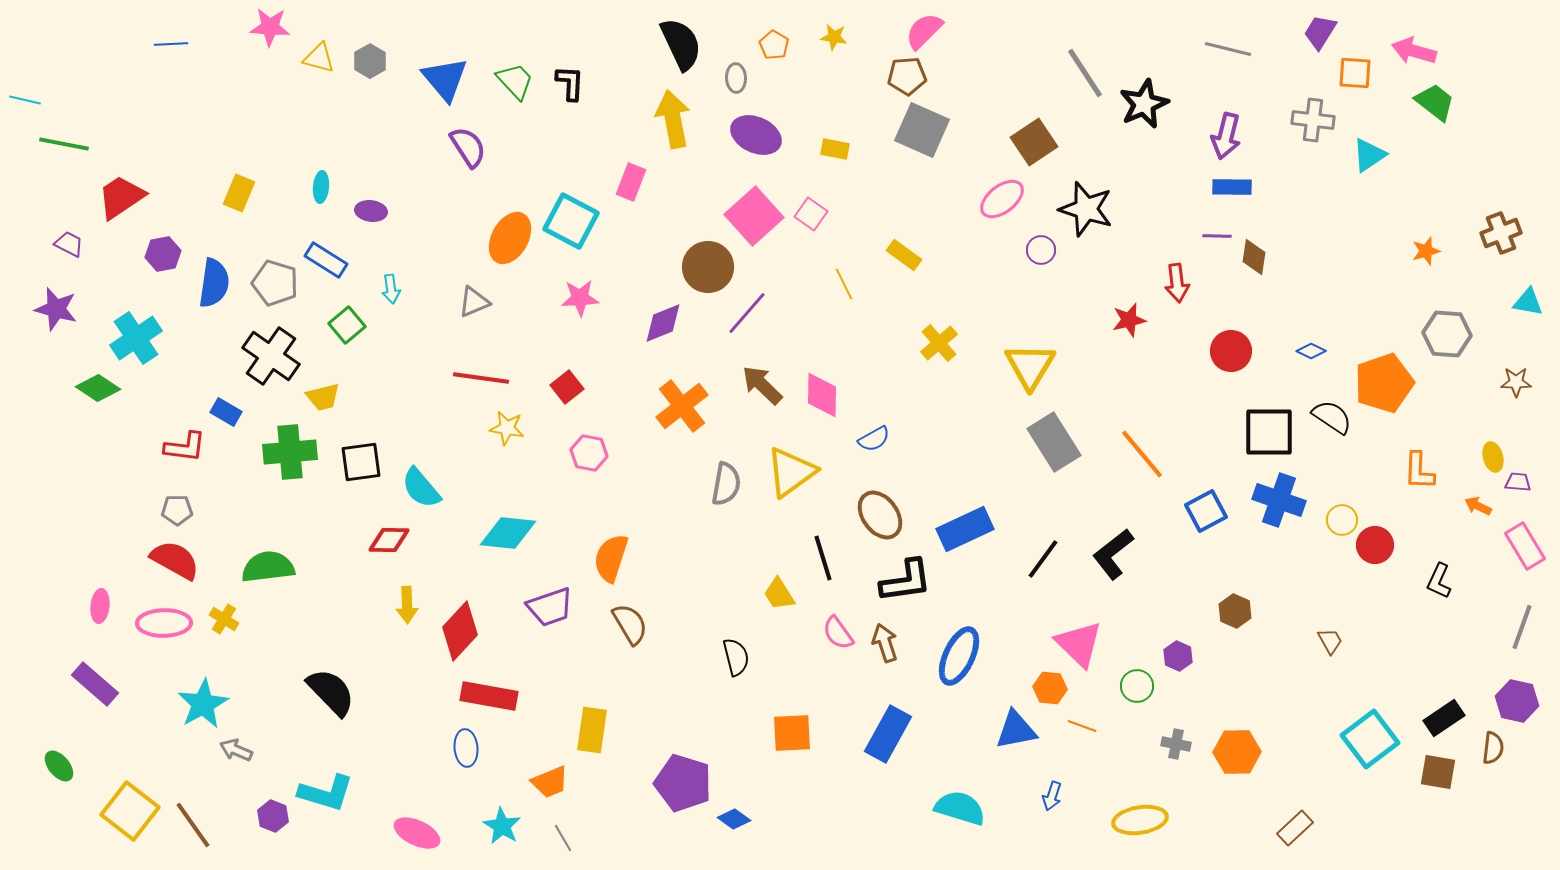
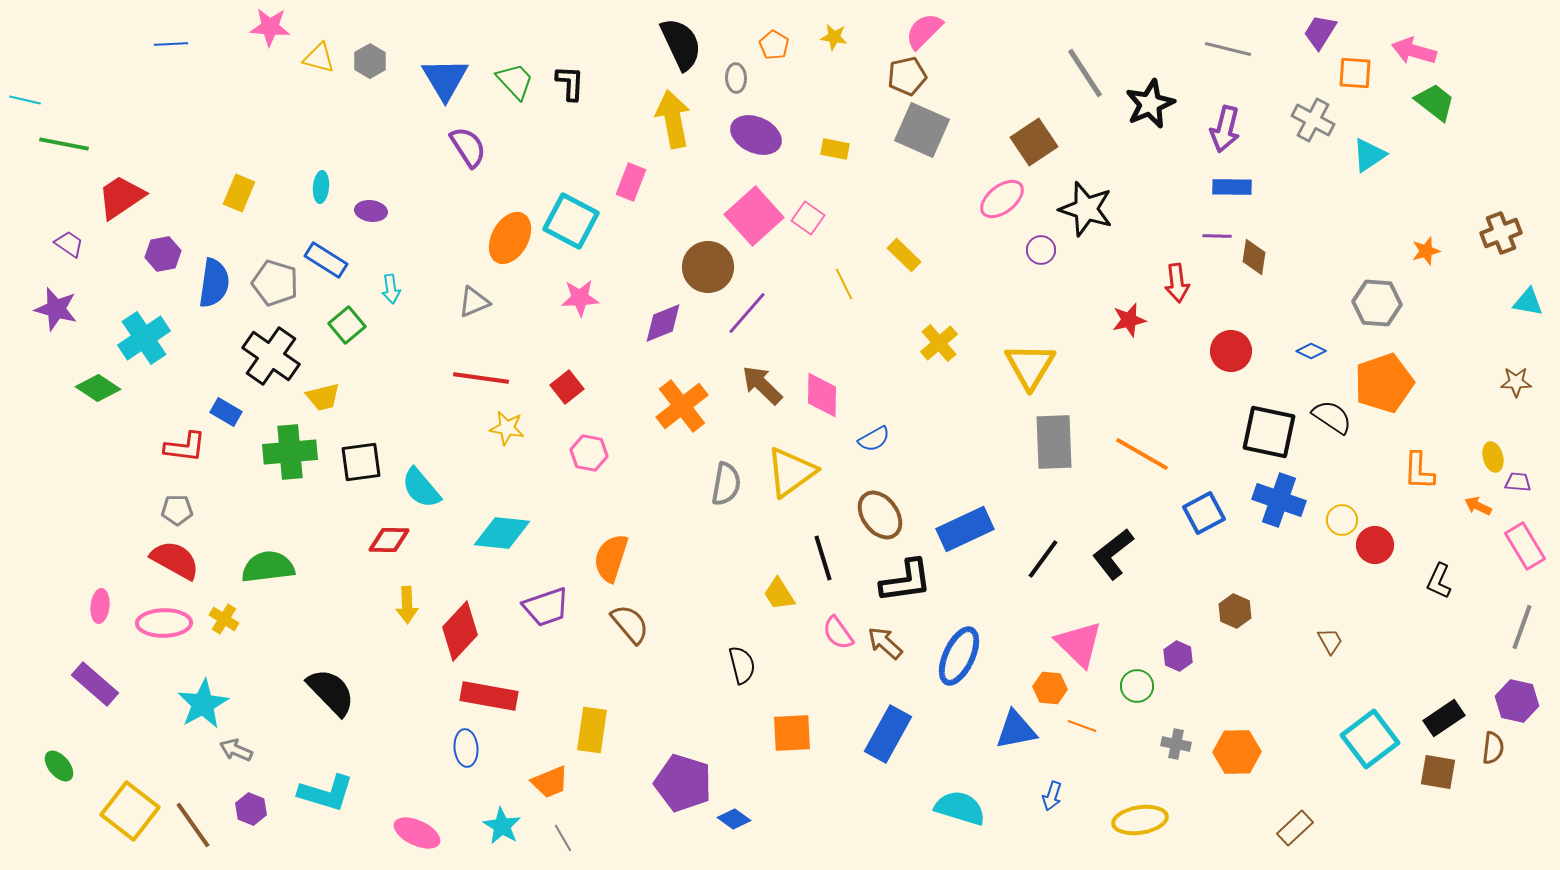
brown pentagon at (907, 76): rotated 9 degrees counterclockwise
blue triangle at (445, 79): rotated 9 degrees clockwise
black star at (1144, 104): moved 6 px right
gray cross at (1313, 120): rotated 21 degrees clockwise
purple arrow at (1226, 136): moved 1 px left, 7 px up
pink square at (811, 214): moved 3 px left, 4 px down
purple trapezoid at (69, 244): rotated 8 degrees clockwise
yellow rectangle at (904, 255): rotated 8 degrees clockwise
gray hexagon at (1447, 334): moved 70 px left, 31 px up
cyan cross at (136, 338): moved 8 px right
black square at (1269, 432): rotated 12 degrees clockwise
gray rectangle at (1054, 442): rotated 30 degrees clockwise
orange line at (1142, 454): rotated 20 degrees counterclockwise
blue square at (1206, 511): moved 2 px left, 2 px down
cyan diamond at (508, 533): moved 6 px left
purple trapezoid at (550, 607): moved 4 px left
brown semicircle at (630, 624): rotated 9 degrees counterclockwise
brown arrow at (885, 643): rotated 30 degrees counterclockwise
black semicircle at (736, 657): moved 6 px right, 8 px down
purple hexagon at (273, 816): moved 22 px left, 7 px up
